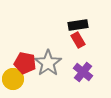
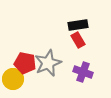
gray star: rotated 12 degrees clockwise
purple cross: rotated 18 degrees counterclockwise
